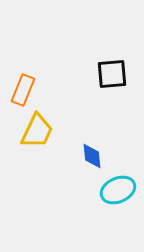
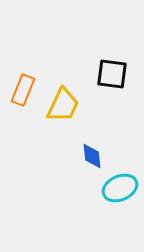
black square: rotated 12 degrees clockwise
yellow trapezoid: moved 26 px right, 26 px up
cyan ellipse: moved 2 px right, 2 px up
